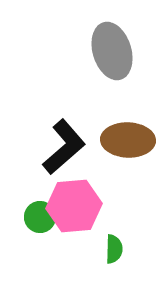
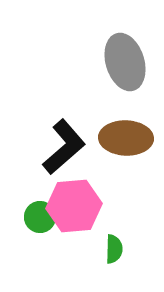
gray ellipse: moved 13 px right, 11 px down
brown ellipse: moved 2 px left, 2 px up
